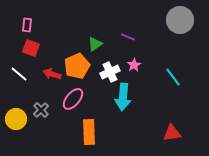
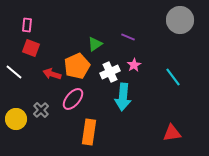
white line: moved 5 px left, 2 px up
orange rectangle: rotated 10 degrees clockwise
